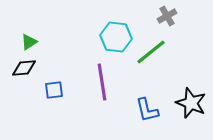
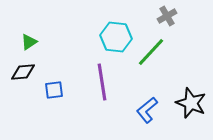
green line: rotated 8 degrees counterclockwise
black diamond: moved 1 px left, 4 px down
blue L-shape: rotated 64 degrees clockwise
